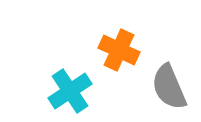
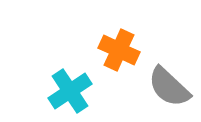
gray semicircle: rotated 24 degrees counterclockwise
